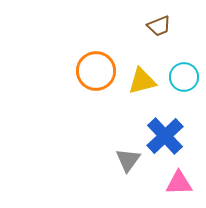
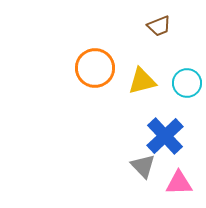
orange circle: moved 1 px left, 3 px up
cyan circle: moved 3 px right, 6 px down
gray triangle: moved 15 px right, 6 px down; rotated 20 degrees counterclockwise
